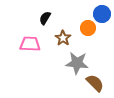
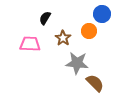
orange circle: moved 1 px right, 3 px down
